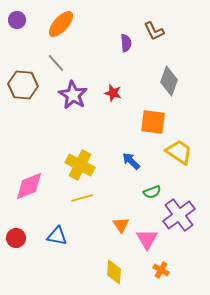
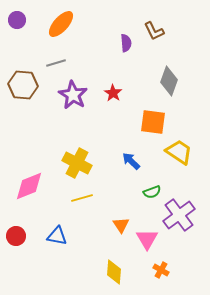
gray line: rotated 66 degrees counterclockwise
red star: rotated 18 degrees clockwise
yellow cross: moved 3 px left, 2 px up
red circle: moved 2 px up
